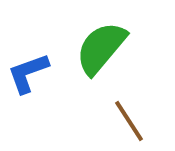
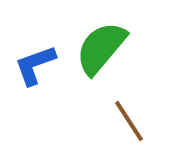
blue L-shape: moved 7 px right, 8 px up
